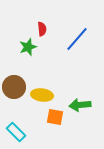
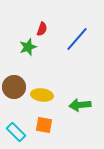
red semicircle: rotated 24 degrees clockwise
orange square: moved 11 px left, 8 px down
